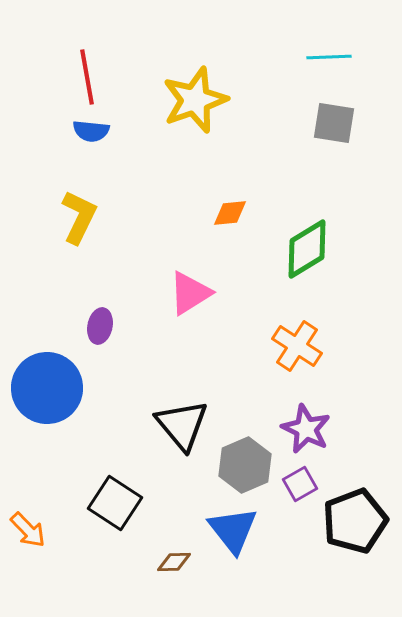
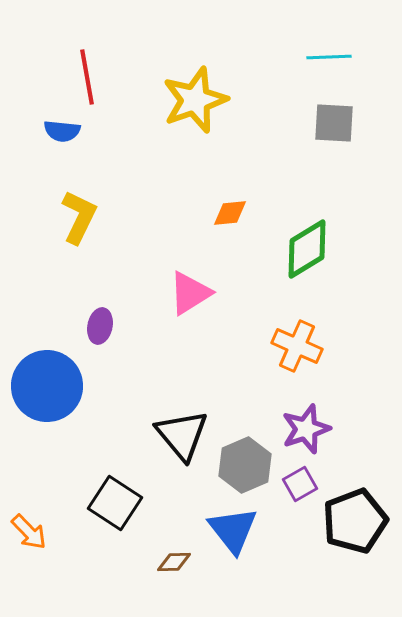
gray square: rotated 6 degrees counterclockwise
blue semicircle: moved 29 px left
orange cross: rotated 9 degrees counterclockwise
blue circle: moved 2 px up
black triangle: moved 10 px down
purple star: rotated 27 degrees clockwise
orange arrow: moved 1 px right, 2 px down
